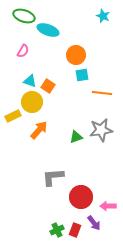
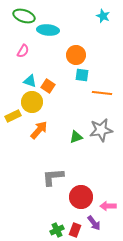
cyan ellipse: rotated 15 degrees counterclockwise
cyan square: rotated 16 degrees clockwise
